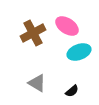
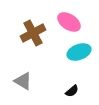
pink ellipse: moved 2 px right, 4 px up
gray triangle: moved 14 px left, 2 px up
